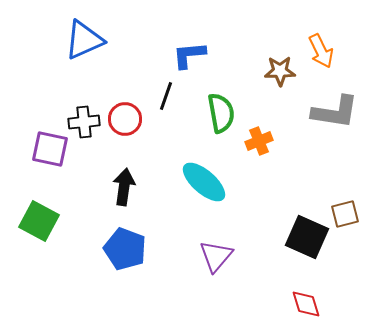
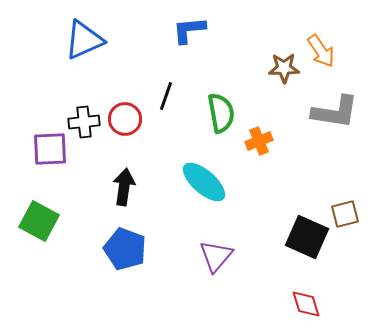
orange arrow: rotated 8 degrees counterclockwise
blue L-shape: moved 25 px up
brown star: moved 4 px right, 3 px up
purple square: rotated 15 degrees counterclockwise
